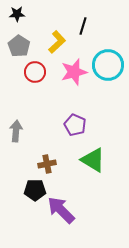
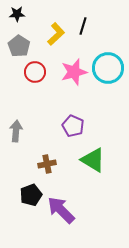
yellow L-shape: moved 1 px left, 8 px up
cyan circle: moved 3 px down
purple pentagon: moved 2 px left, 1 px down
black pentagon: moved 4 px left, 5 px down; rotated 20 degrees counterclockwise
